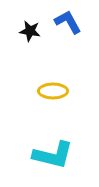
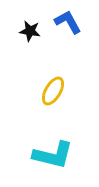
yellow ellipse: rotated 60 degrees counterclockwise
